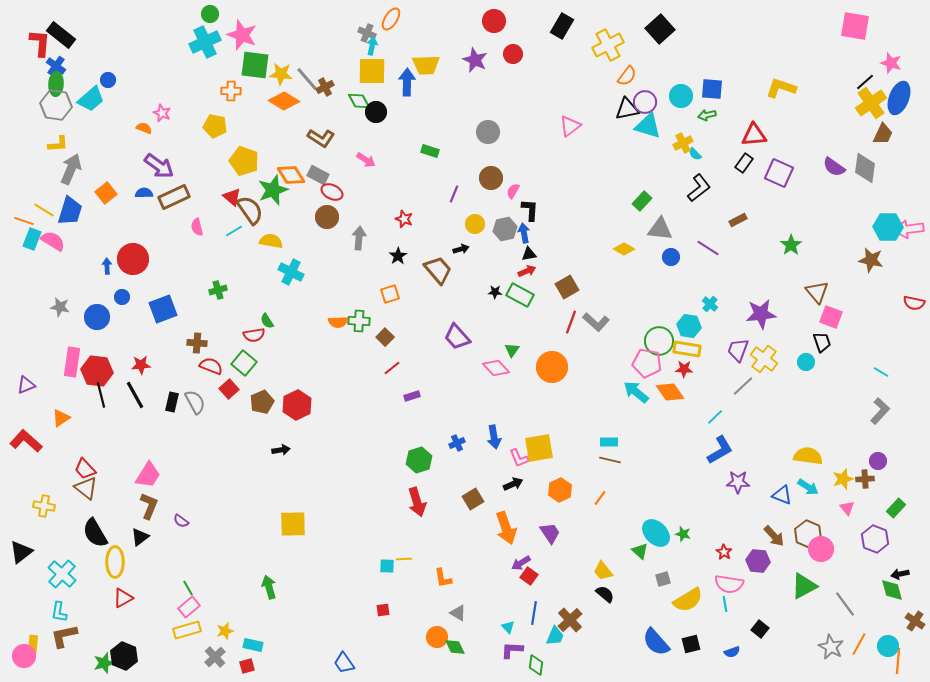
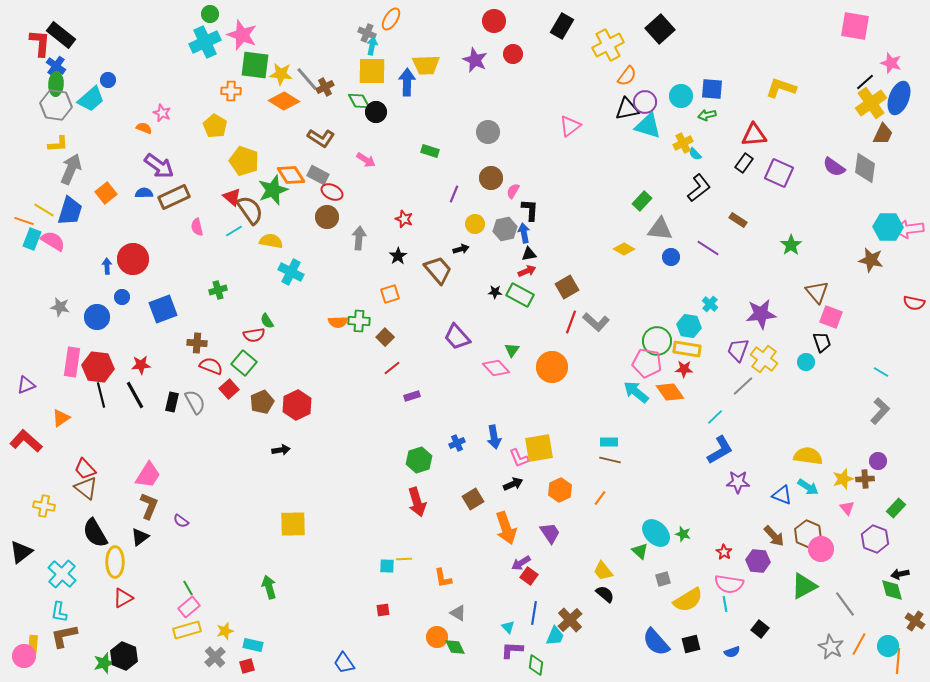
yellow pentagon at (215, 126): rotated 20 degrees clockwise
brown rectangle at (738, 220): rotated 60 degrees clockwise
green circle at (659, 341): moved 2 px left
red hexagon at (97, 371): moved 1 px right, 4 px up
